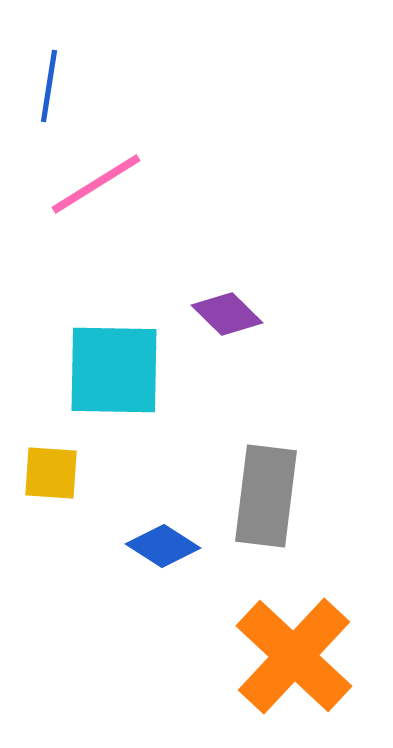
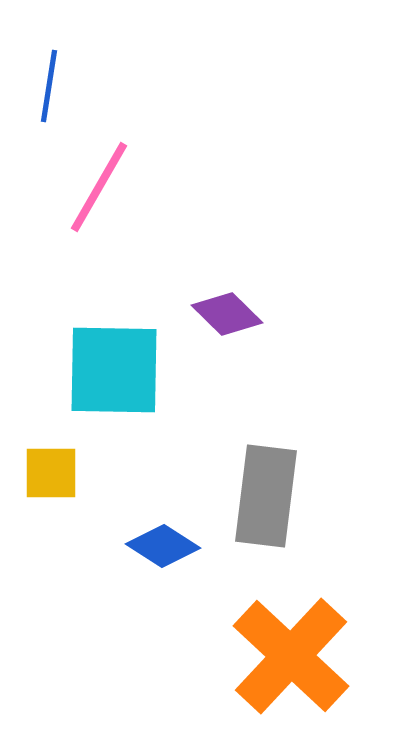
pink line: moved 3 px right, 3 px down; rotated 28 degrees counterclockwise
yellow square: rotated 4 degrees counterclockwise
orange cross: moved 3 px left
